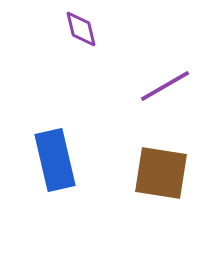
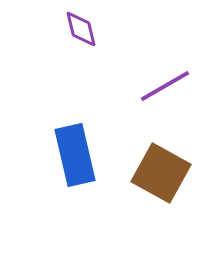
blue rectangle: moved 20 px right, 5 px up
brown square: rotated 20 degrees clockwise
